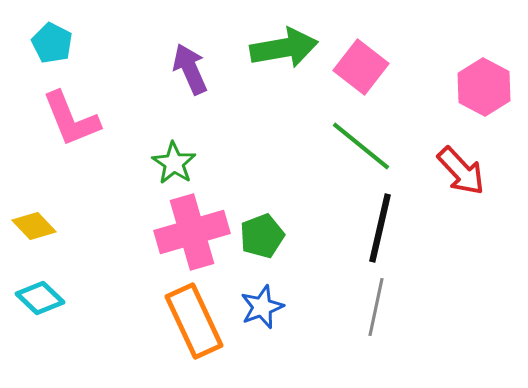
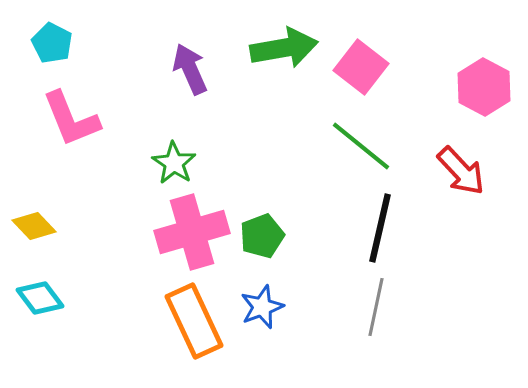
cyan diamond: rotated 9 degrees clockwise
